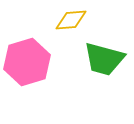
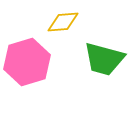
yellow diamond: moved 8 px left, 2 px down
